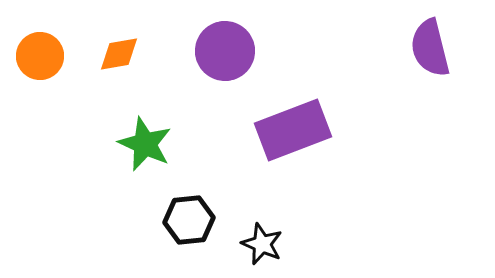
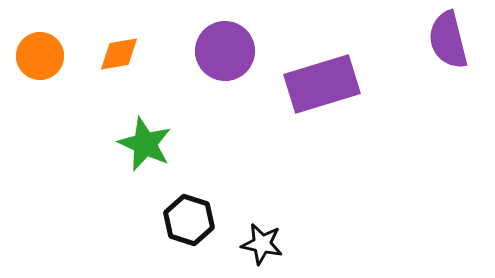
purple semicircle: moved 18 px right, 8 px up
purple rectangle: moved 29 px right, 46 px up; rotated 4 degrees clockwise
black hexagon: rotated 24 degrees clockwise
black star: rotated 12 degrees counterclockwise
